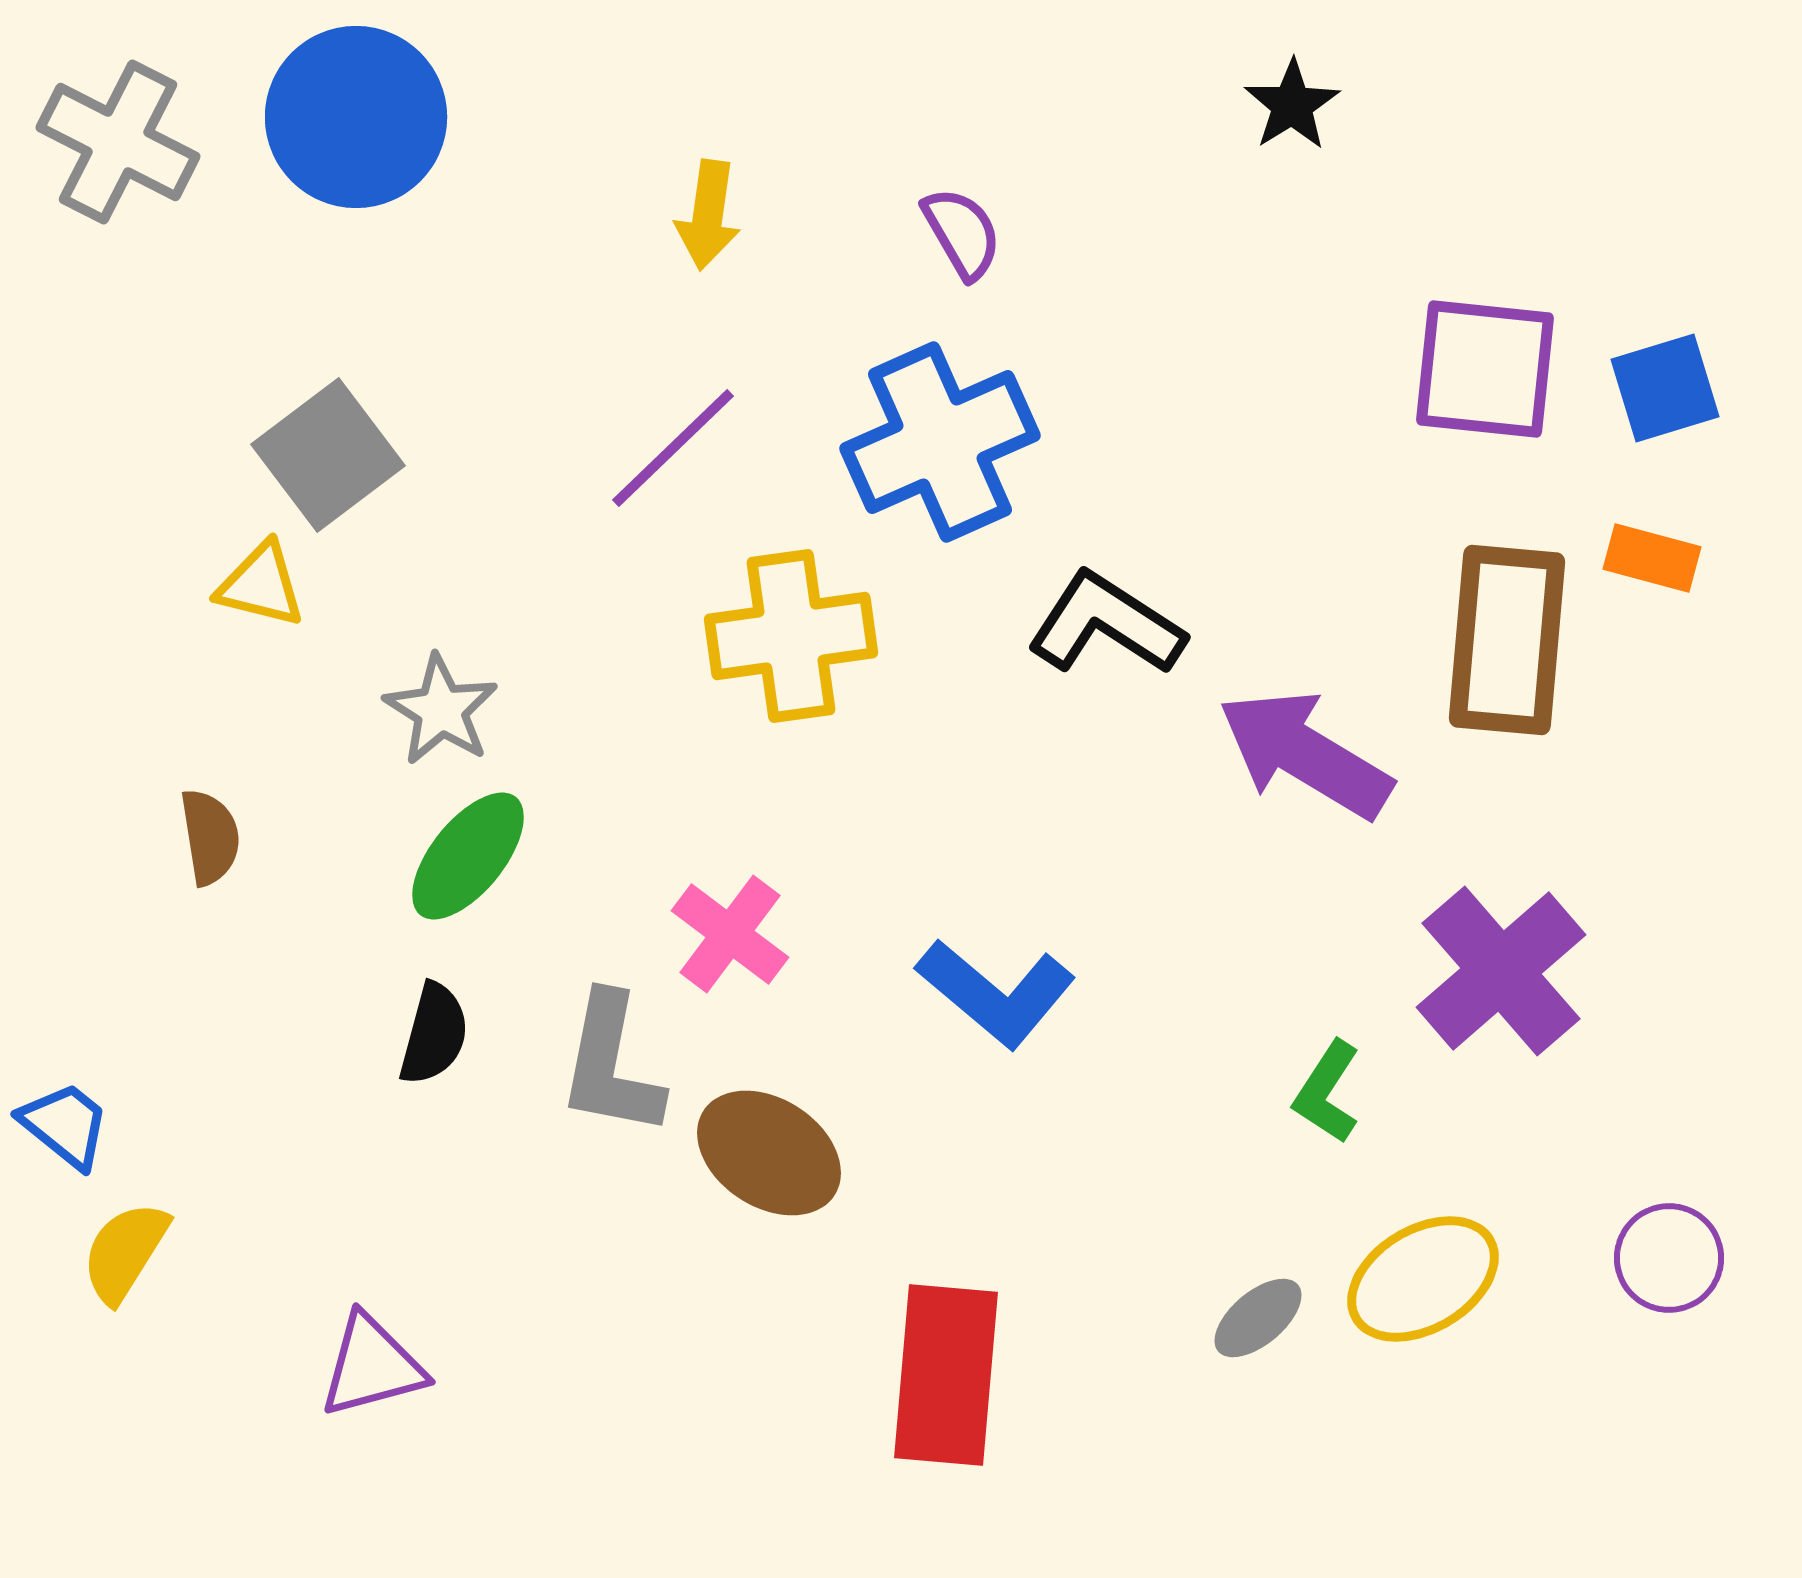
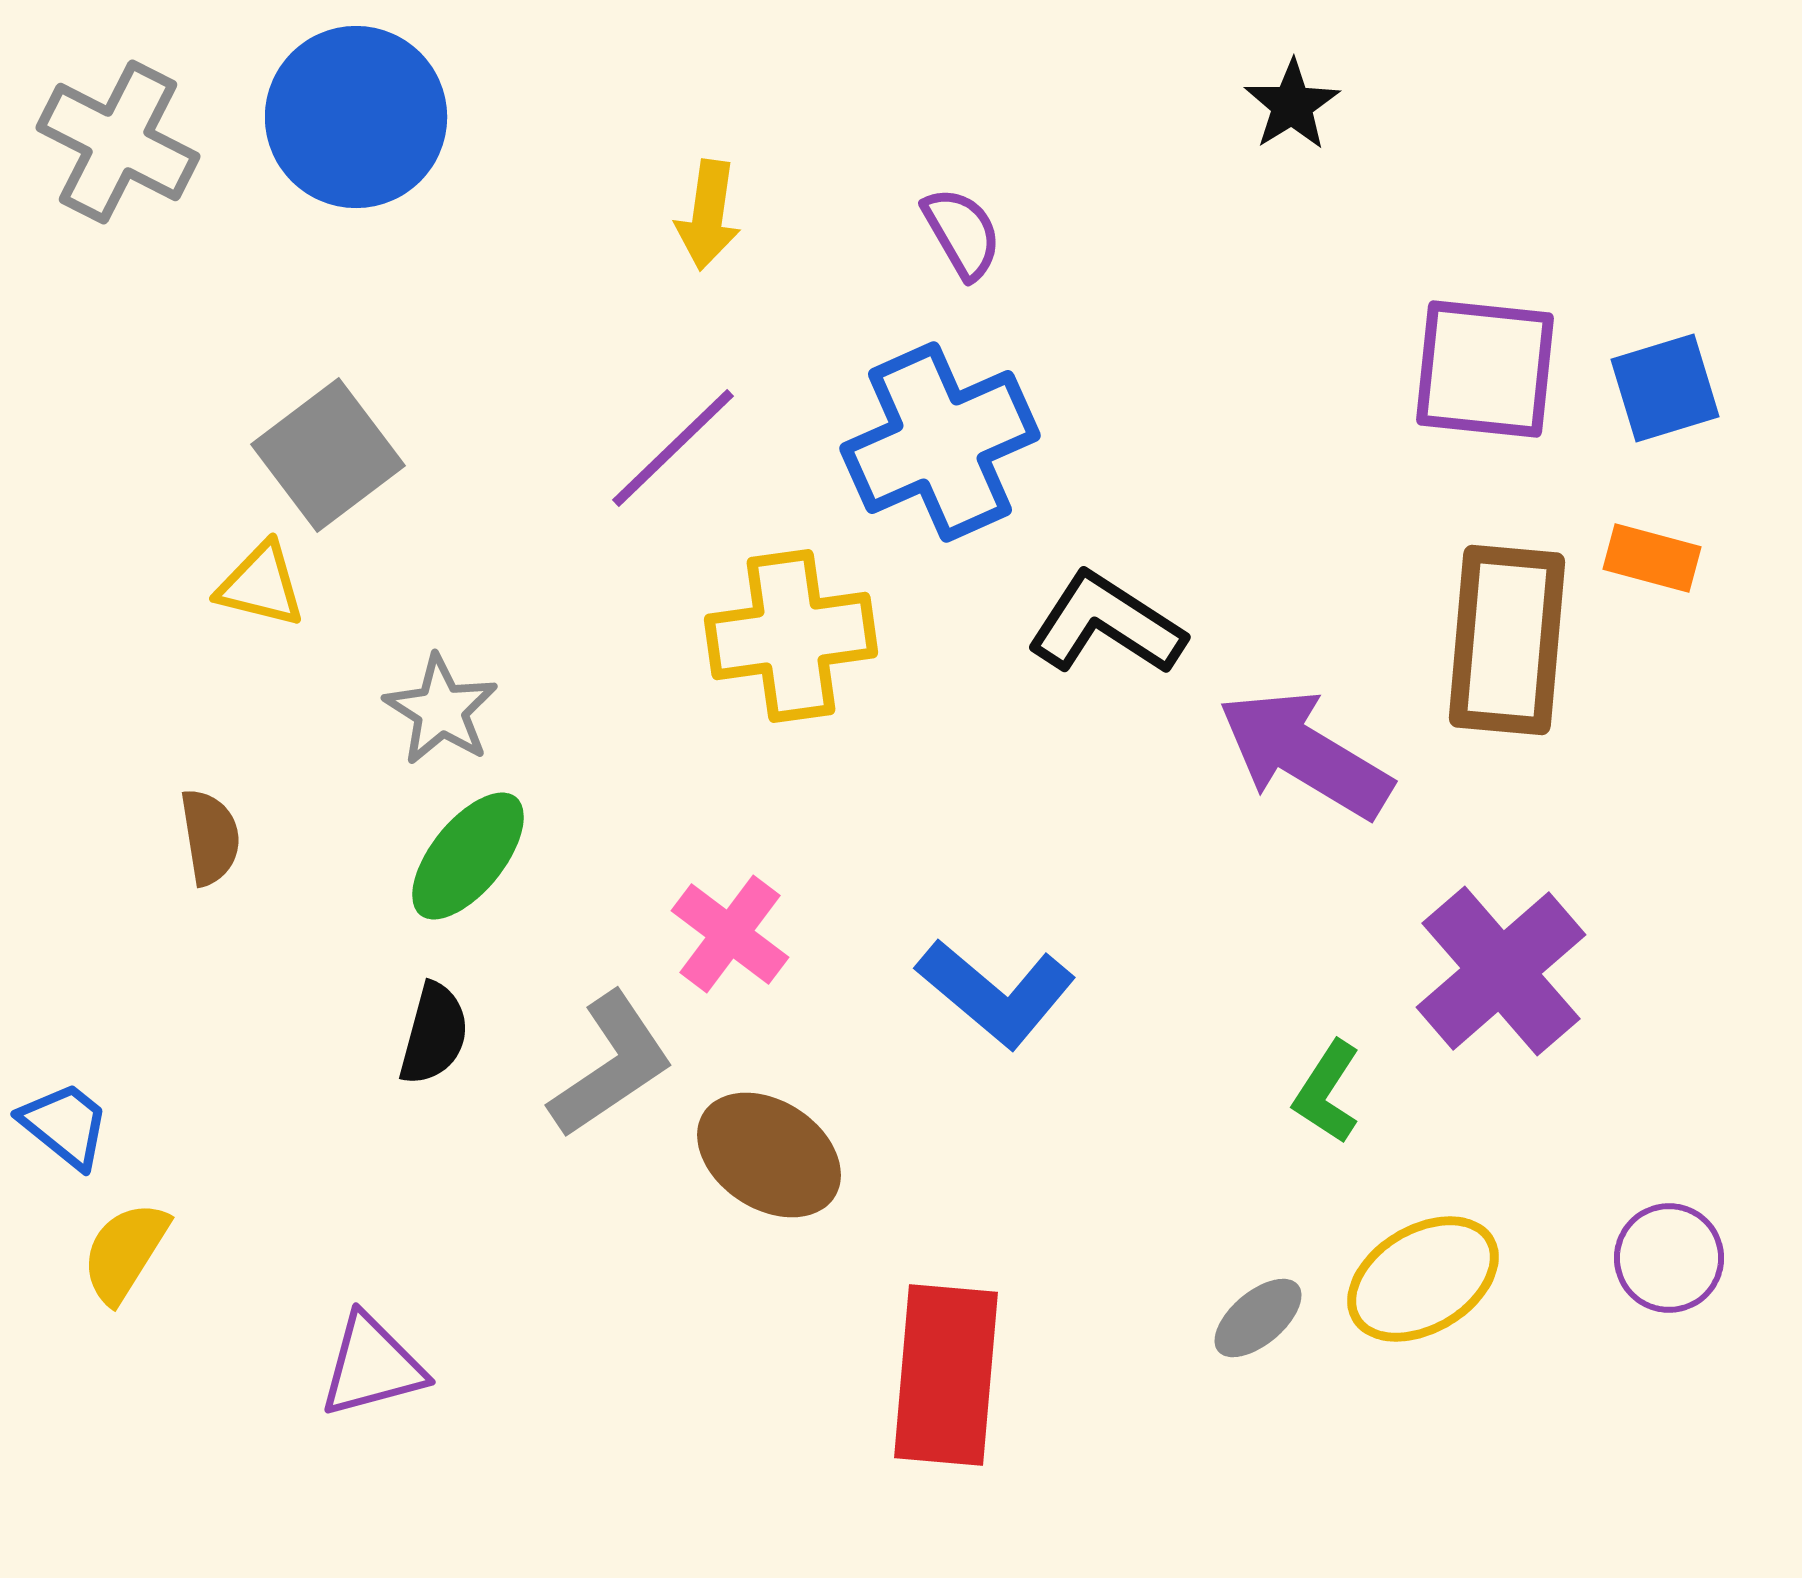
gray L-shape: rotated 135 degrees counterclockwise
brown ellipse: moved 2 px down
